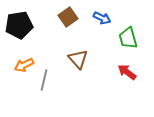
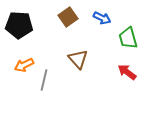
black pentagon: rotated 12 degrees clockwise
